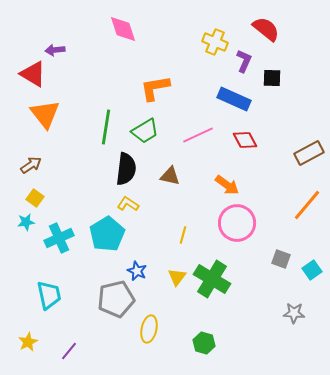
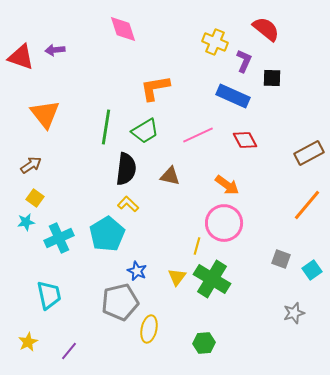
red triangle: moved 12 px left, 17 px up; rotated 12 degrees counterclockwise
blue rectangle: moved 1 px left, 3 px up
yellow L-shape: rotated 10 degrees clockwise
pink circle: moved 13 px left
yellow line: moved 14 px right, 11 px down
gray pentagon: moved 4 px right, 3 px down
gray star: rotated 20 degrees counterclockwise
green hexagon: rotated 20 degrees counterclockwise
